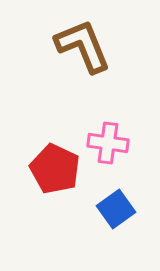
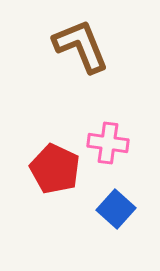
brown L-shape: moved 2 px left
blue square: rotated 12 degrees counterclockwise
